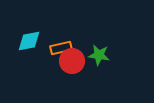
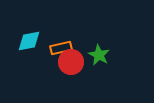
green star: rotated 20 degrees clockwise
red circle: moved 1 px left, 1 px down
